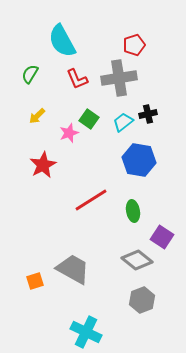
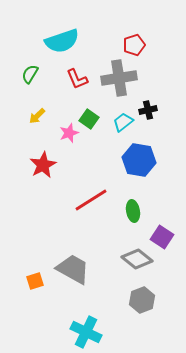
cyan semicircle: rotated 80 degrees counterclockwise
black cross: moved 4 px up
gray diamond: moved 1 px up
